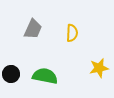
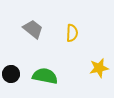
gray trapezoid: rotated 75 degrees counterclockwise
